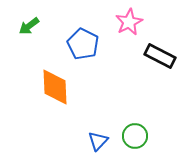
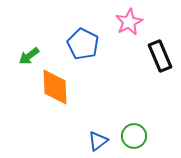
green arrow: moved 30 px down
black rectangle: rotated 40 degrees clockwise
green circle: moved 1 px left
blue triangle: rotated 10 degrees clockwise
